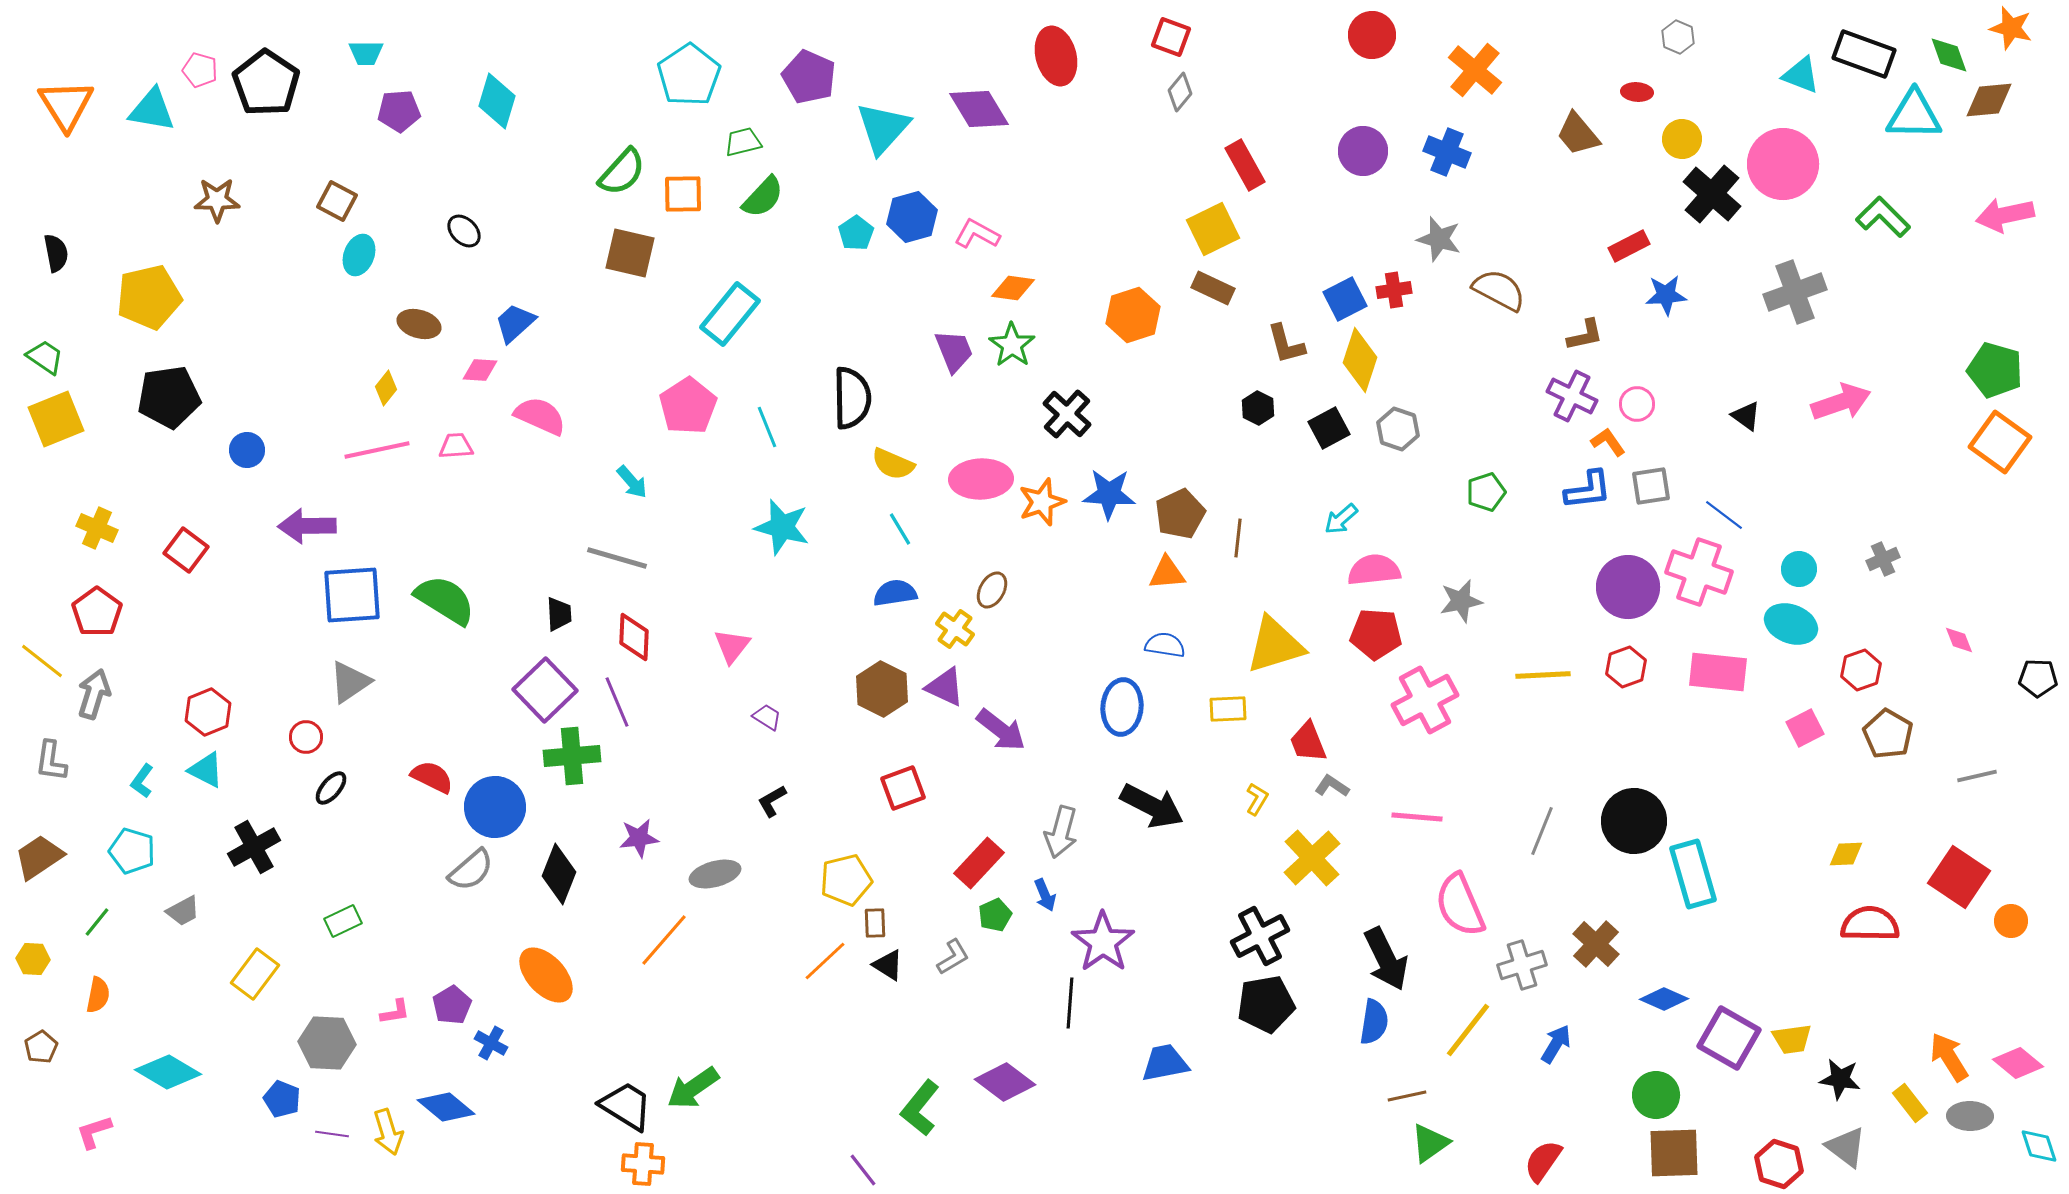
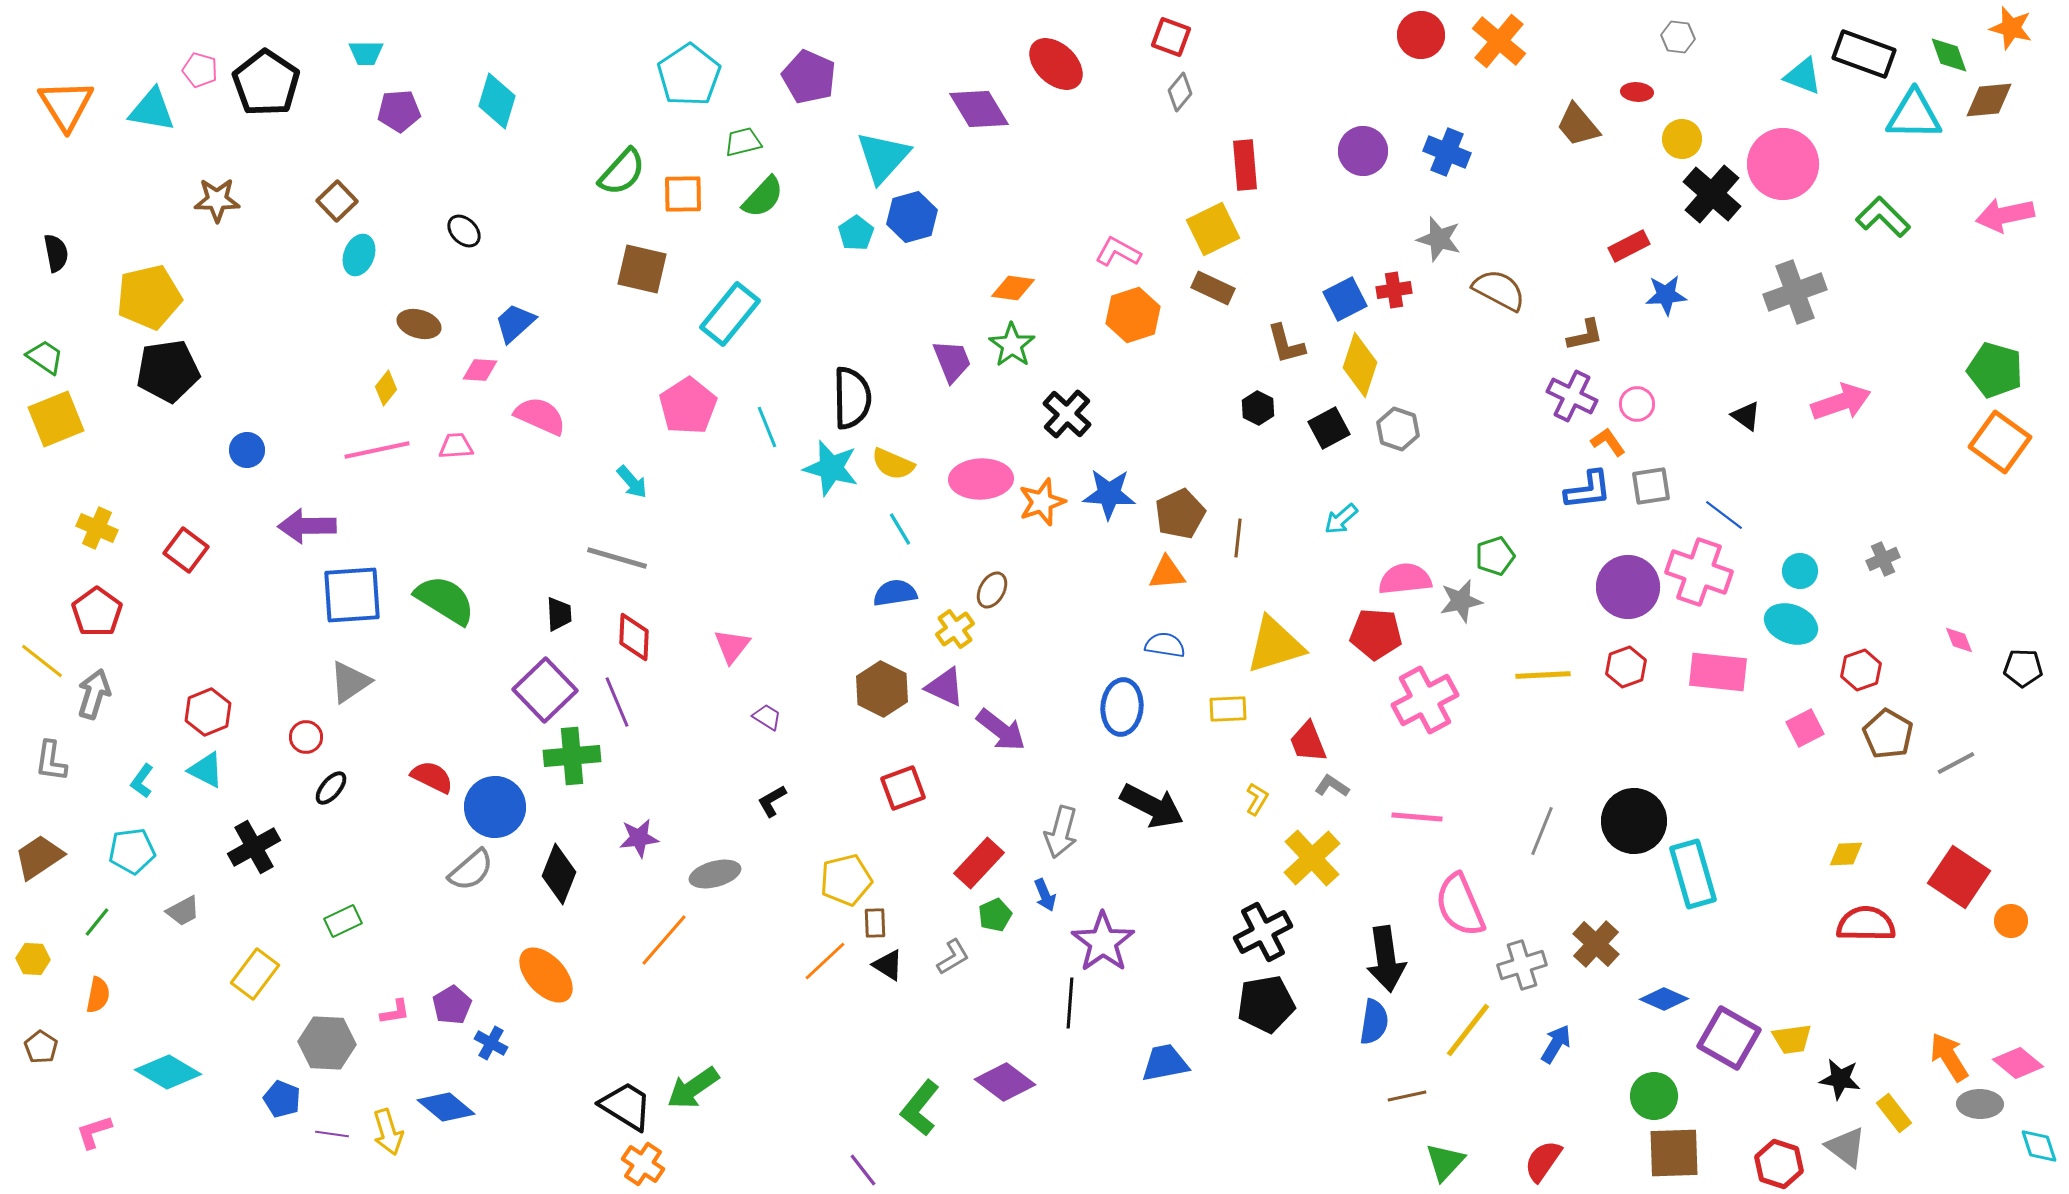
red circle at (1372, 35): moved 49 px right
gray hexagon at (1678, 37): rotated 16 degrees counterclockwise
red ellipse at (1056, 56): moved 8 px down; rotated 32 degrees counterclockwise
orange cross at (1475, 70): moved 24 px right, 29 px up
cyan triangle at (1801, 75): moved 2 px right, 1 px down
cyan triangle at (883, 128): moved 29 px down
brown trapezoid at (1578, 134): moved 9 px up
red rectangle at (1245, 165): rotated 24 degrees clockwise
brown square at (337, 201): rotated 18 degrees clockwise
pink L-shape at (977, 234): moved 141 px right, 18 px down
brown square at (630, 253): moved 12 px right, 16 px down
purple trapezoid at (954, 351): moved 2 px left, 10 px down
yellow diamond at (1360, 360): moved 5 px down
black pentagon at (169, 397): moved 1 px left, 26 px up
green pentagon at (1486, 492): moved 9 px right, 64 px down
cyan star at (782, 527): moved 49 px right, 59 px up
cyan circle at (1799, 569): moved 1 px right, 2 px down
pink semicircle at (1374, 570): moved 31 px right, 9 px down
yellow cross at (955, 629): rotated 18 degrees clockwise
black pentagon at (2038, 678): moved 15 px left, 10 px up
gray line at (1977, 776): moved 21 px left, 13 px up; rotated 15 degrees counterclockwise
cyan pentagon at (132, 851): rotated 24 degrees counterclockwise
red semicircle at (1870, 924): moved 4 px left
black cross at (1260, 936): moved 3 px right, 4 px up
black arrow at (1386, 959): rotated 18 degrees clockwise
brown pentagon at (41, 1047): rotated 8 degrees counterclockwise
green circle at (1656, 1095): moved 2 px left, 1 px down
yellow rectangle at (1910, 1103): moved 16 px left, 10 px down
gray ellipse at (1970, 1116): moved 10 px right, 12 px up
green triangle at (1430, 1143): moved 15 px right, 19 px down; rotated 12 degrees counterclockwise
orange cross at (643, 1164): rotated 30 degrees clockwise
